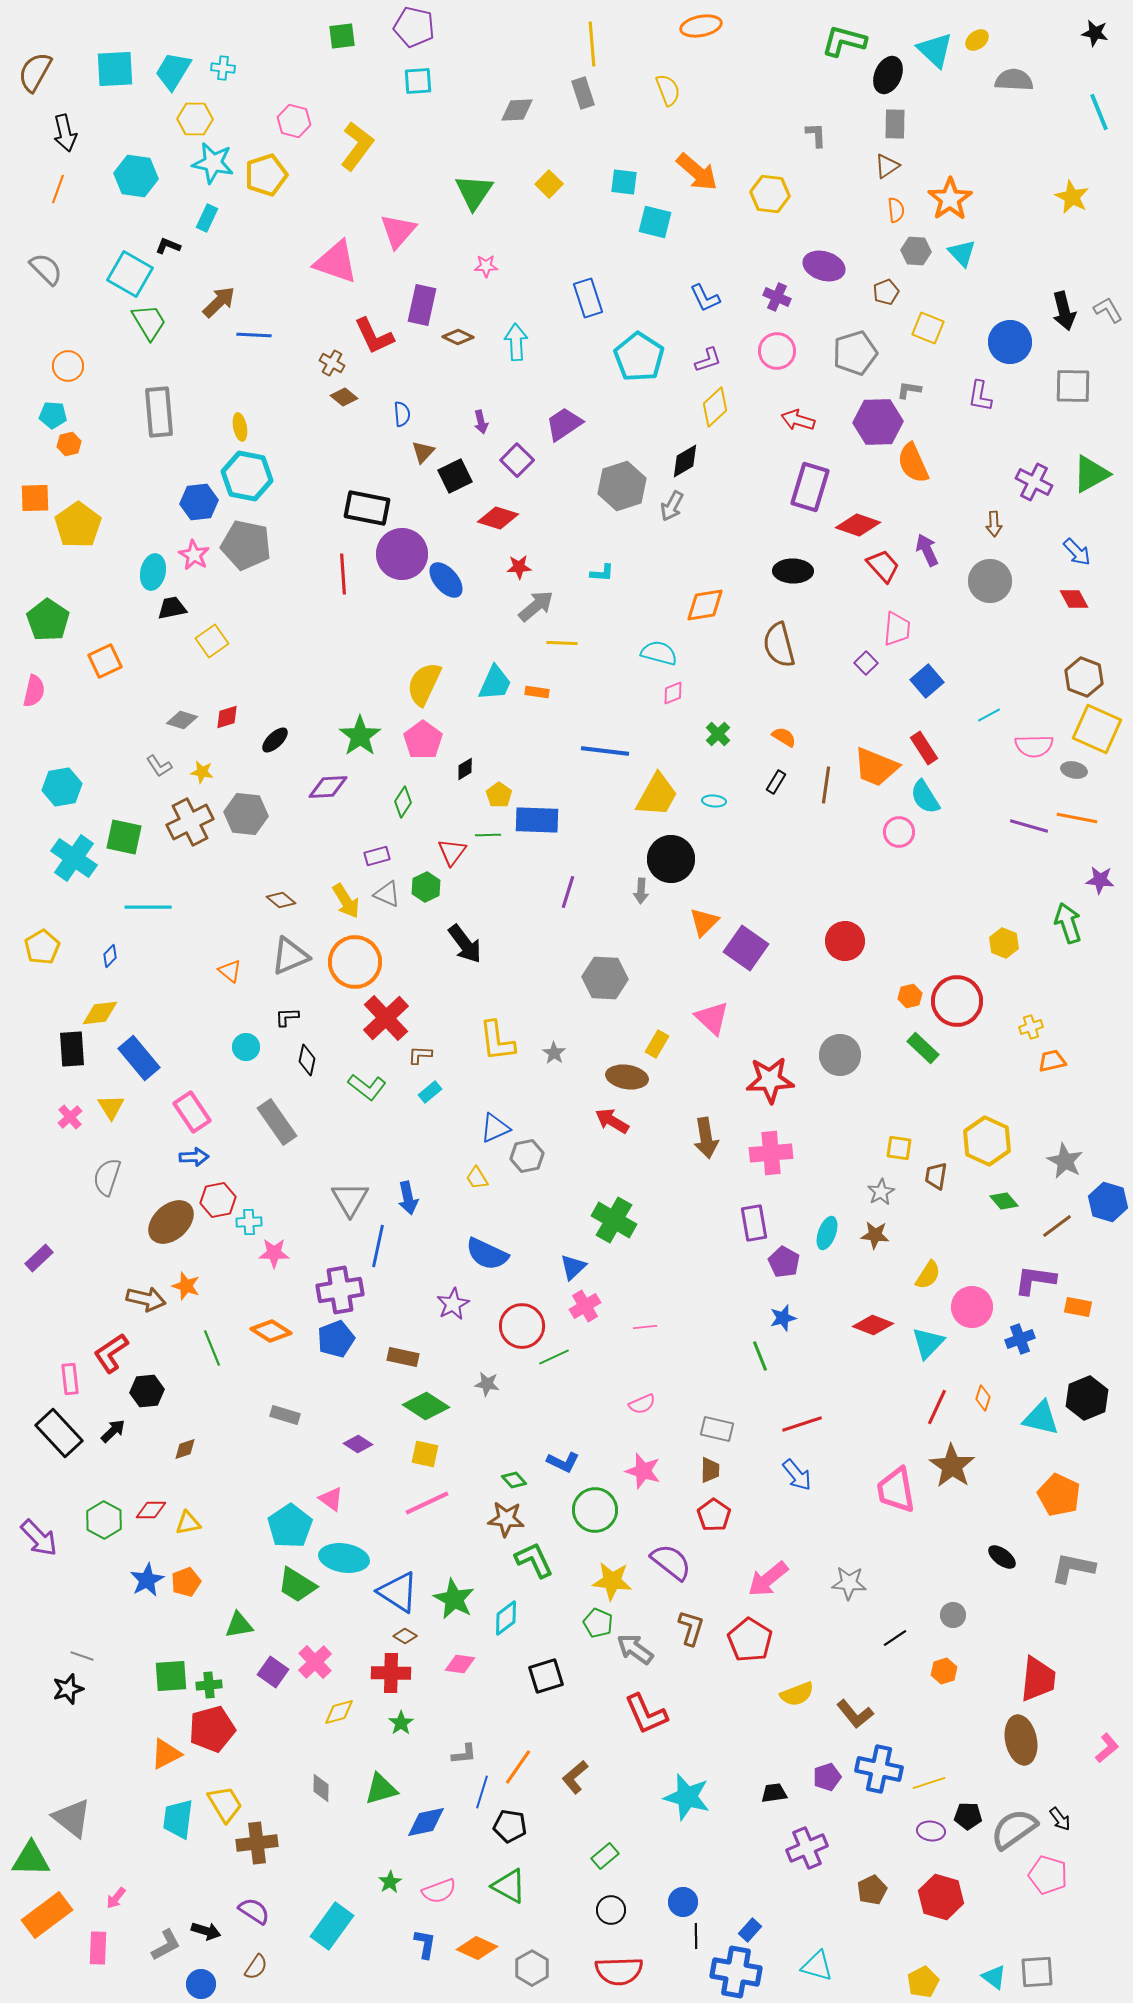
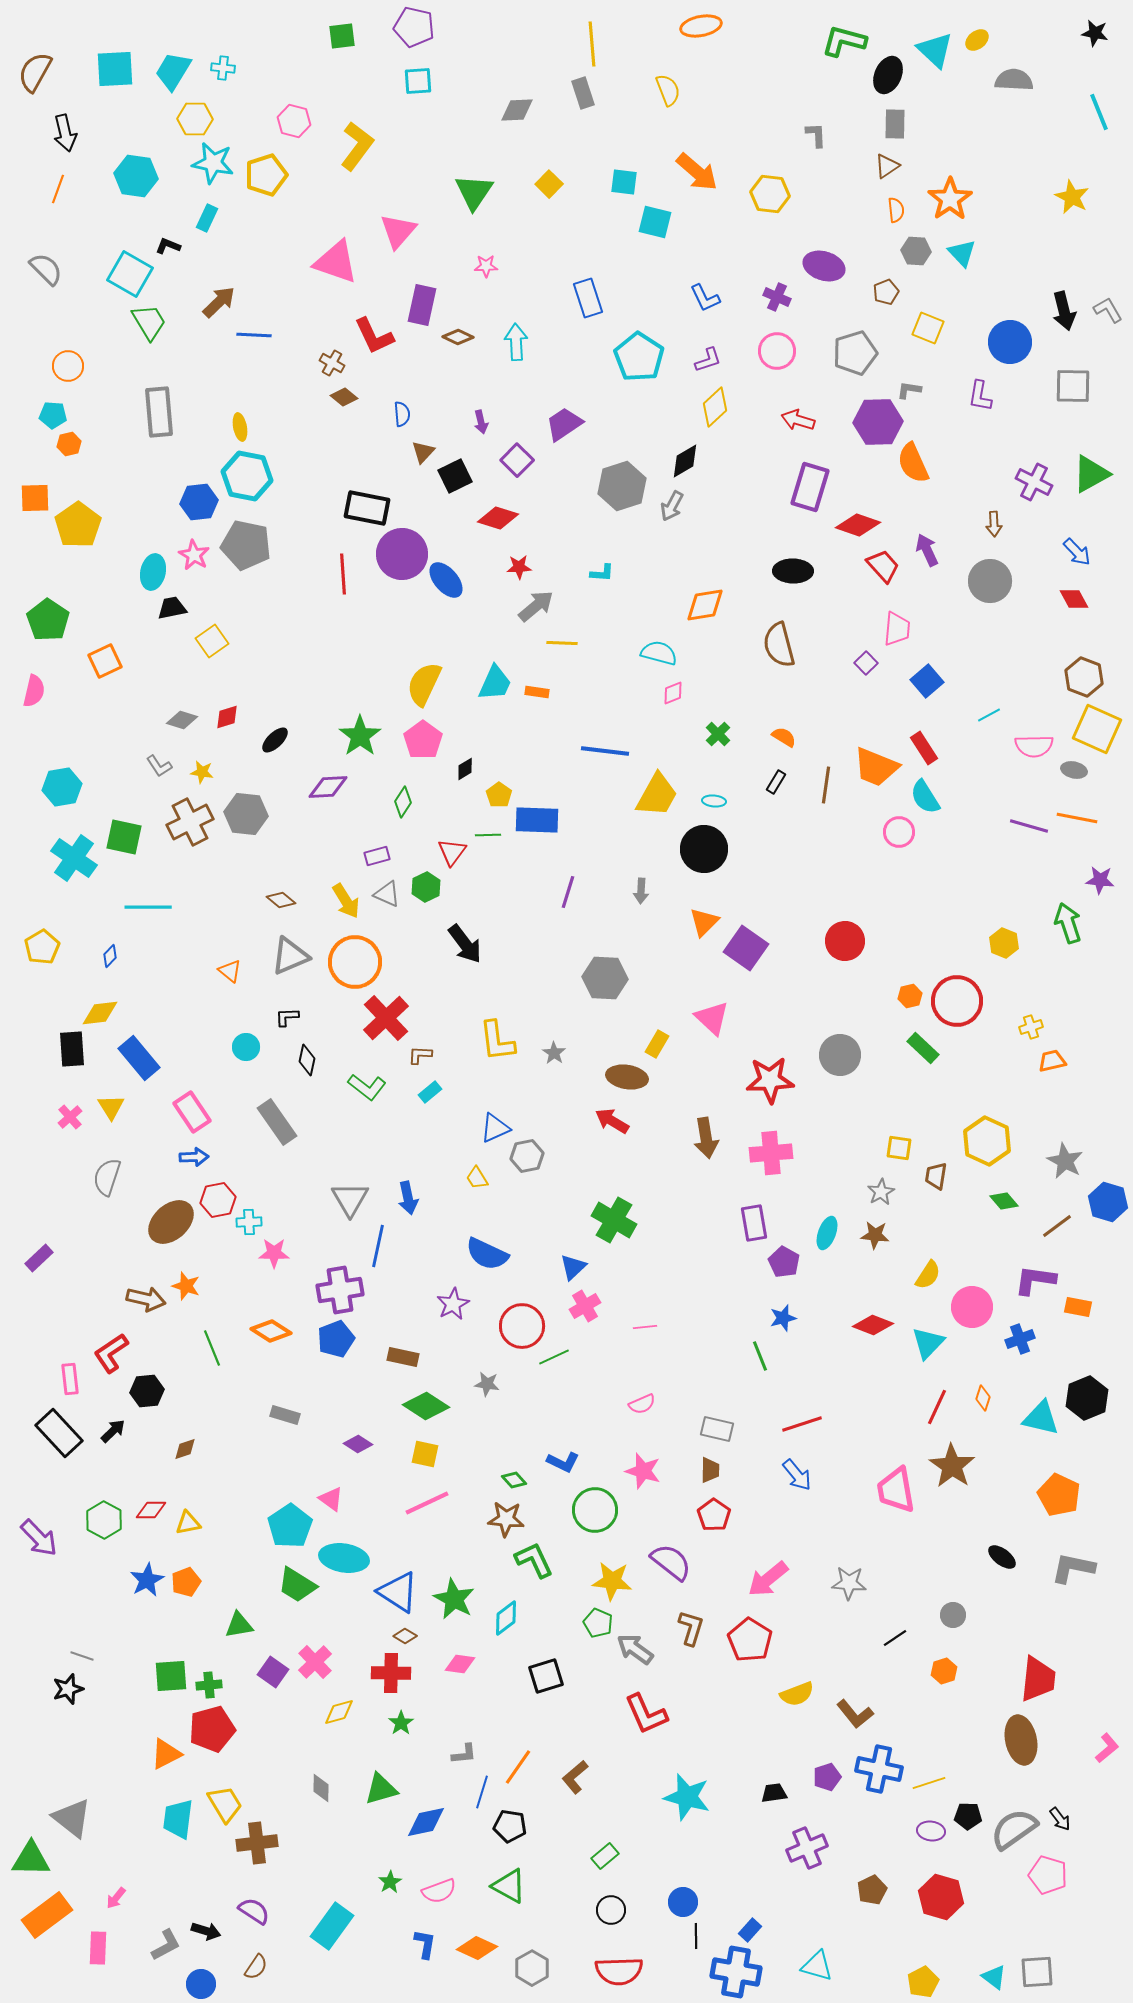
black circle at (671, 859): moved 33 px right, 10 px up
